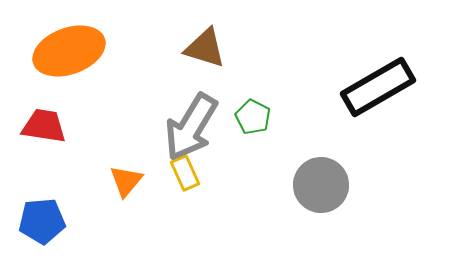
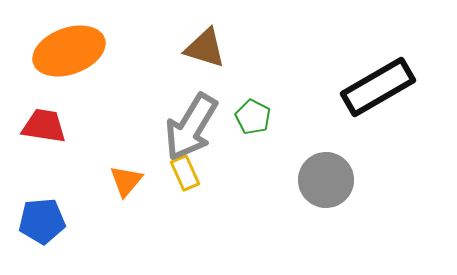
gray circle: moved 5 px right, 5 px up
